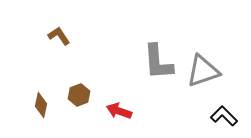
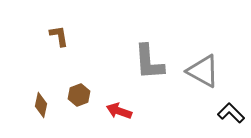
brown L-shape: rotated 25 degrees clockwise
gray L-shape: moved 9 px left
gray triangle: rotated 48 degrees clockwise
black L-shape: moved 7 px right, 3 px up
